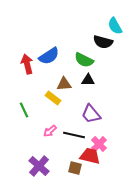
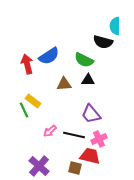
cyan semicircle: rotated 30 degrees clockwise
yellow rectangle: moved 20 px left, 3 px down
pink cross: moved 5 px up; rotated 21 degrees clockwise
